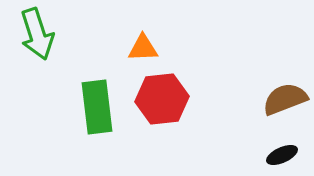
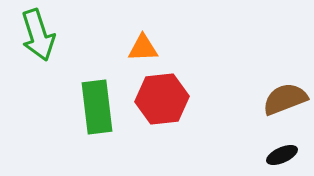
green arrow: moved 1 px right, 1 px down
